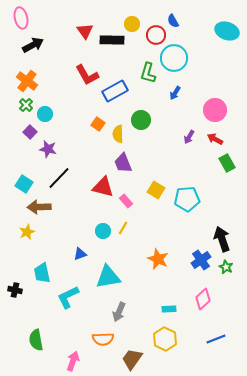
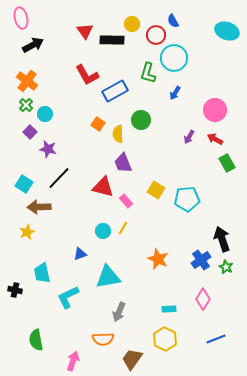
pink diamond at (203, 299): rotated 15 degrees counterclockwise
